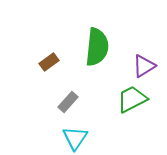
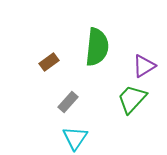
green trapezoid: rotated 20 degrees counterclockwise
